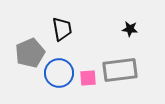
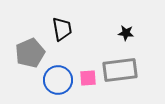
black star: moved 4 px left, 4 px down
blue circle: moved 1 px left, 7 px down
